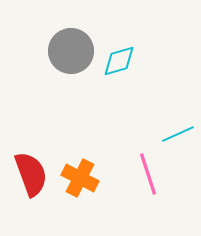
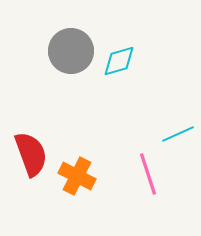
red semicircle: moved 20 px up
orange cross: moved 3 px left, 2 px up
